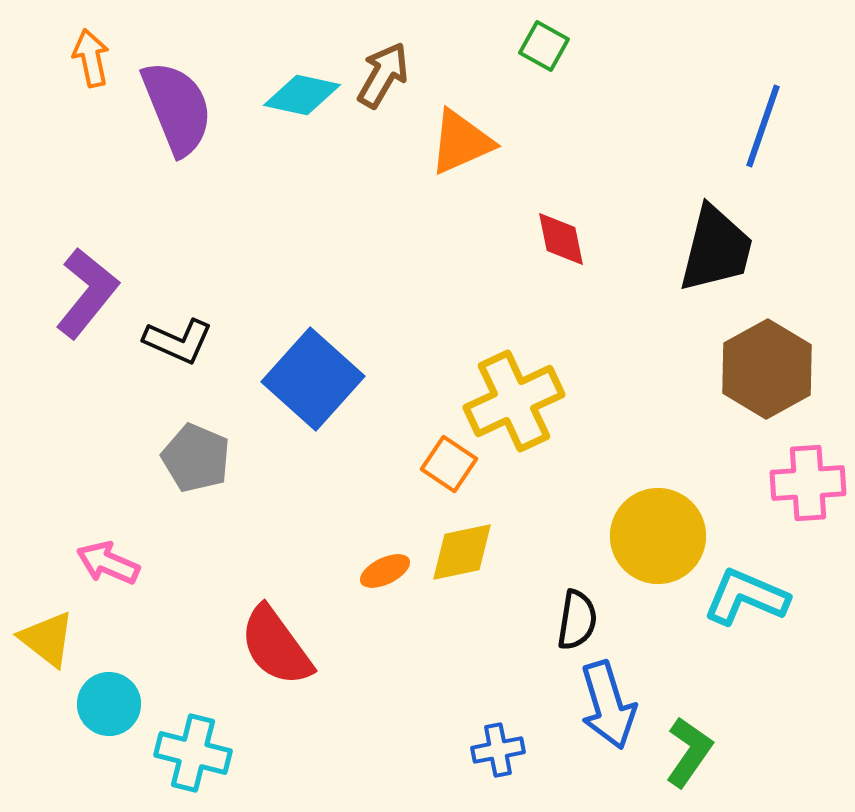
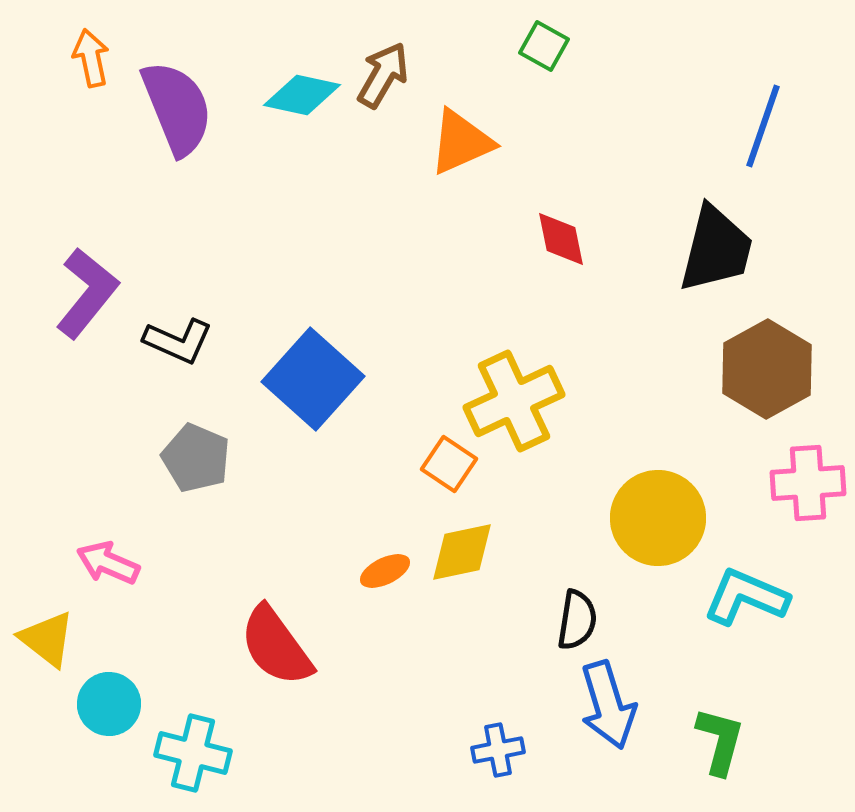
yellow circle: moved 18 px up
green L-shape: moved 31 px right, 11 px up; rotated 20 degrees counterclockwise
